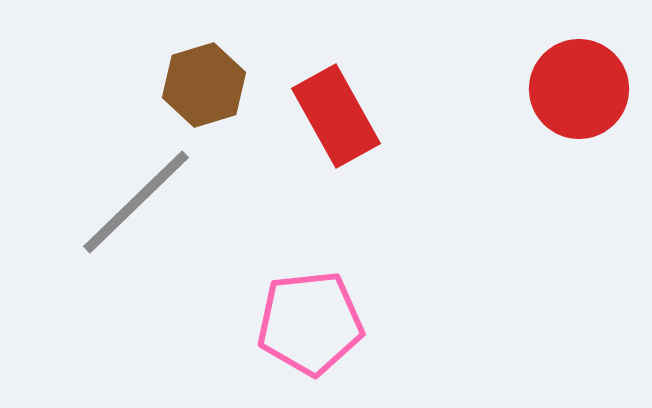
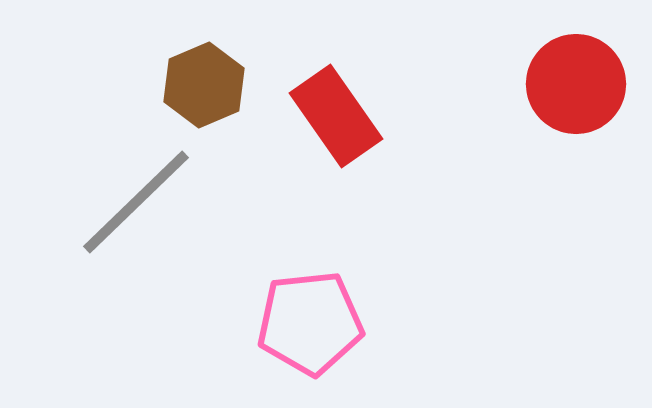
brown hexagon: rotated 6 degrees counterclockwise
red circle: moved 3 px left, 5 px up
red rectangle: rotated 6 degrees counterclockwise
